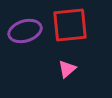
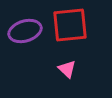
pink triangle: rotated 36 degrees counterclockwise
